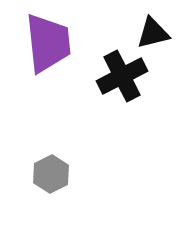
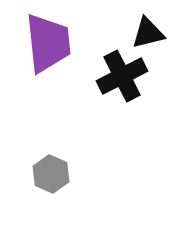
black triangle: moved 5 px left
gray hexagon: rotated 9 degrees counterclockwise
